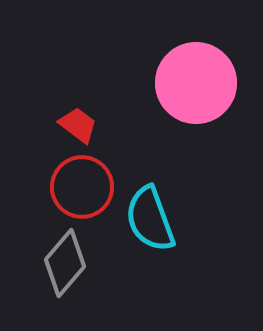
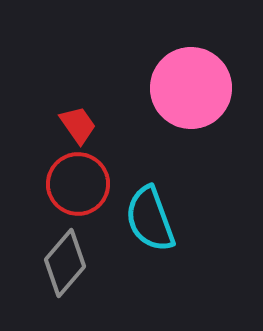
pink circle: moved 5 px left, 5 px down
red trapezoid: rotated 18 degrees clockwise
red circle: moved 4 px left, 3 px up
